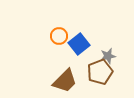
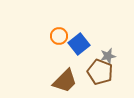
brown pentagon: rotated 30 degrees counterclockwise
